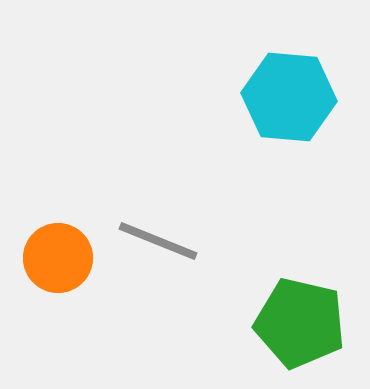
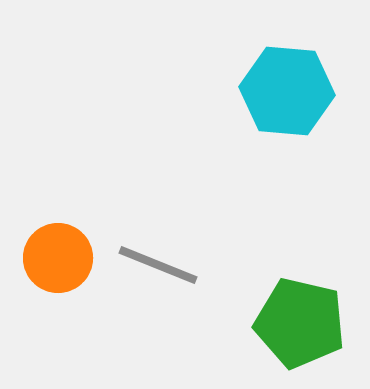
cyan hexagon: moved 2 px left, 6 px up
gray line: moved 24 px down
